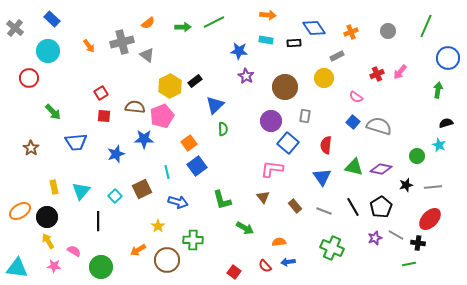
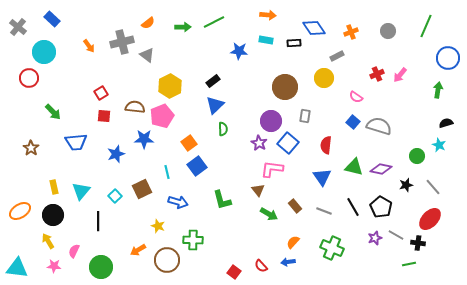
gray cross at (15, 28): moved 3 px right, 1 px up
cyan circle at (48, 51): moved 4 px left, 1 px down
pink arrow at (400, 72): moved 3 px down
purple star at (246, 76): moved 13 px right, 67 px down
black rectangle at (195, 81): moved 18 px right
gray line at (433, 187): rotated 54 degrees clockwise
brown triangle at (263, 197): moved 5 px left, 7 px up
black pentagon at (381, 207): rotated 10 degrees counterclockwise
black circle at (47, 217): moved 6 px right, 2 px up
yellow star at (158, 226): rotated 16 degrees counterclockwise
green arrow at (245, 228): moved 24 px right, 14 px up
orange semicircle at (279, 242): moved 14 px right; rotated 40 degrees counterclockwise
pink semicircle at (74, 251): rotated 96 degrees counterclockwise
red semicircle at (265, 266): moved 4 px left
